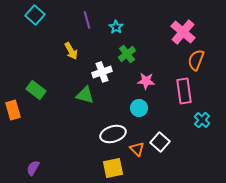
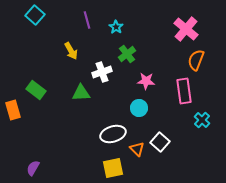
pink cross: moved 3 px right, 3 px up
green triangle: moved 4 px left, 2 px up; rotated 18 degrees counterclockwise
